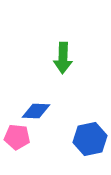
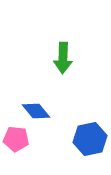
blue diamond: rotated 48 degrees clockwise
pink pentagon: moved 1 px left, 2 px down
